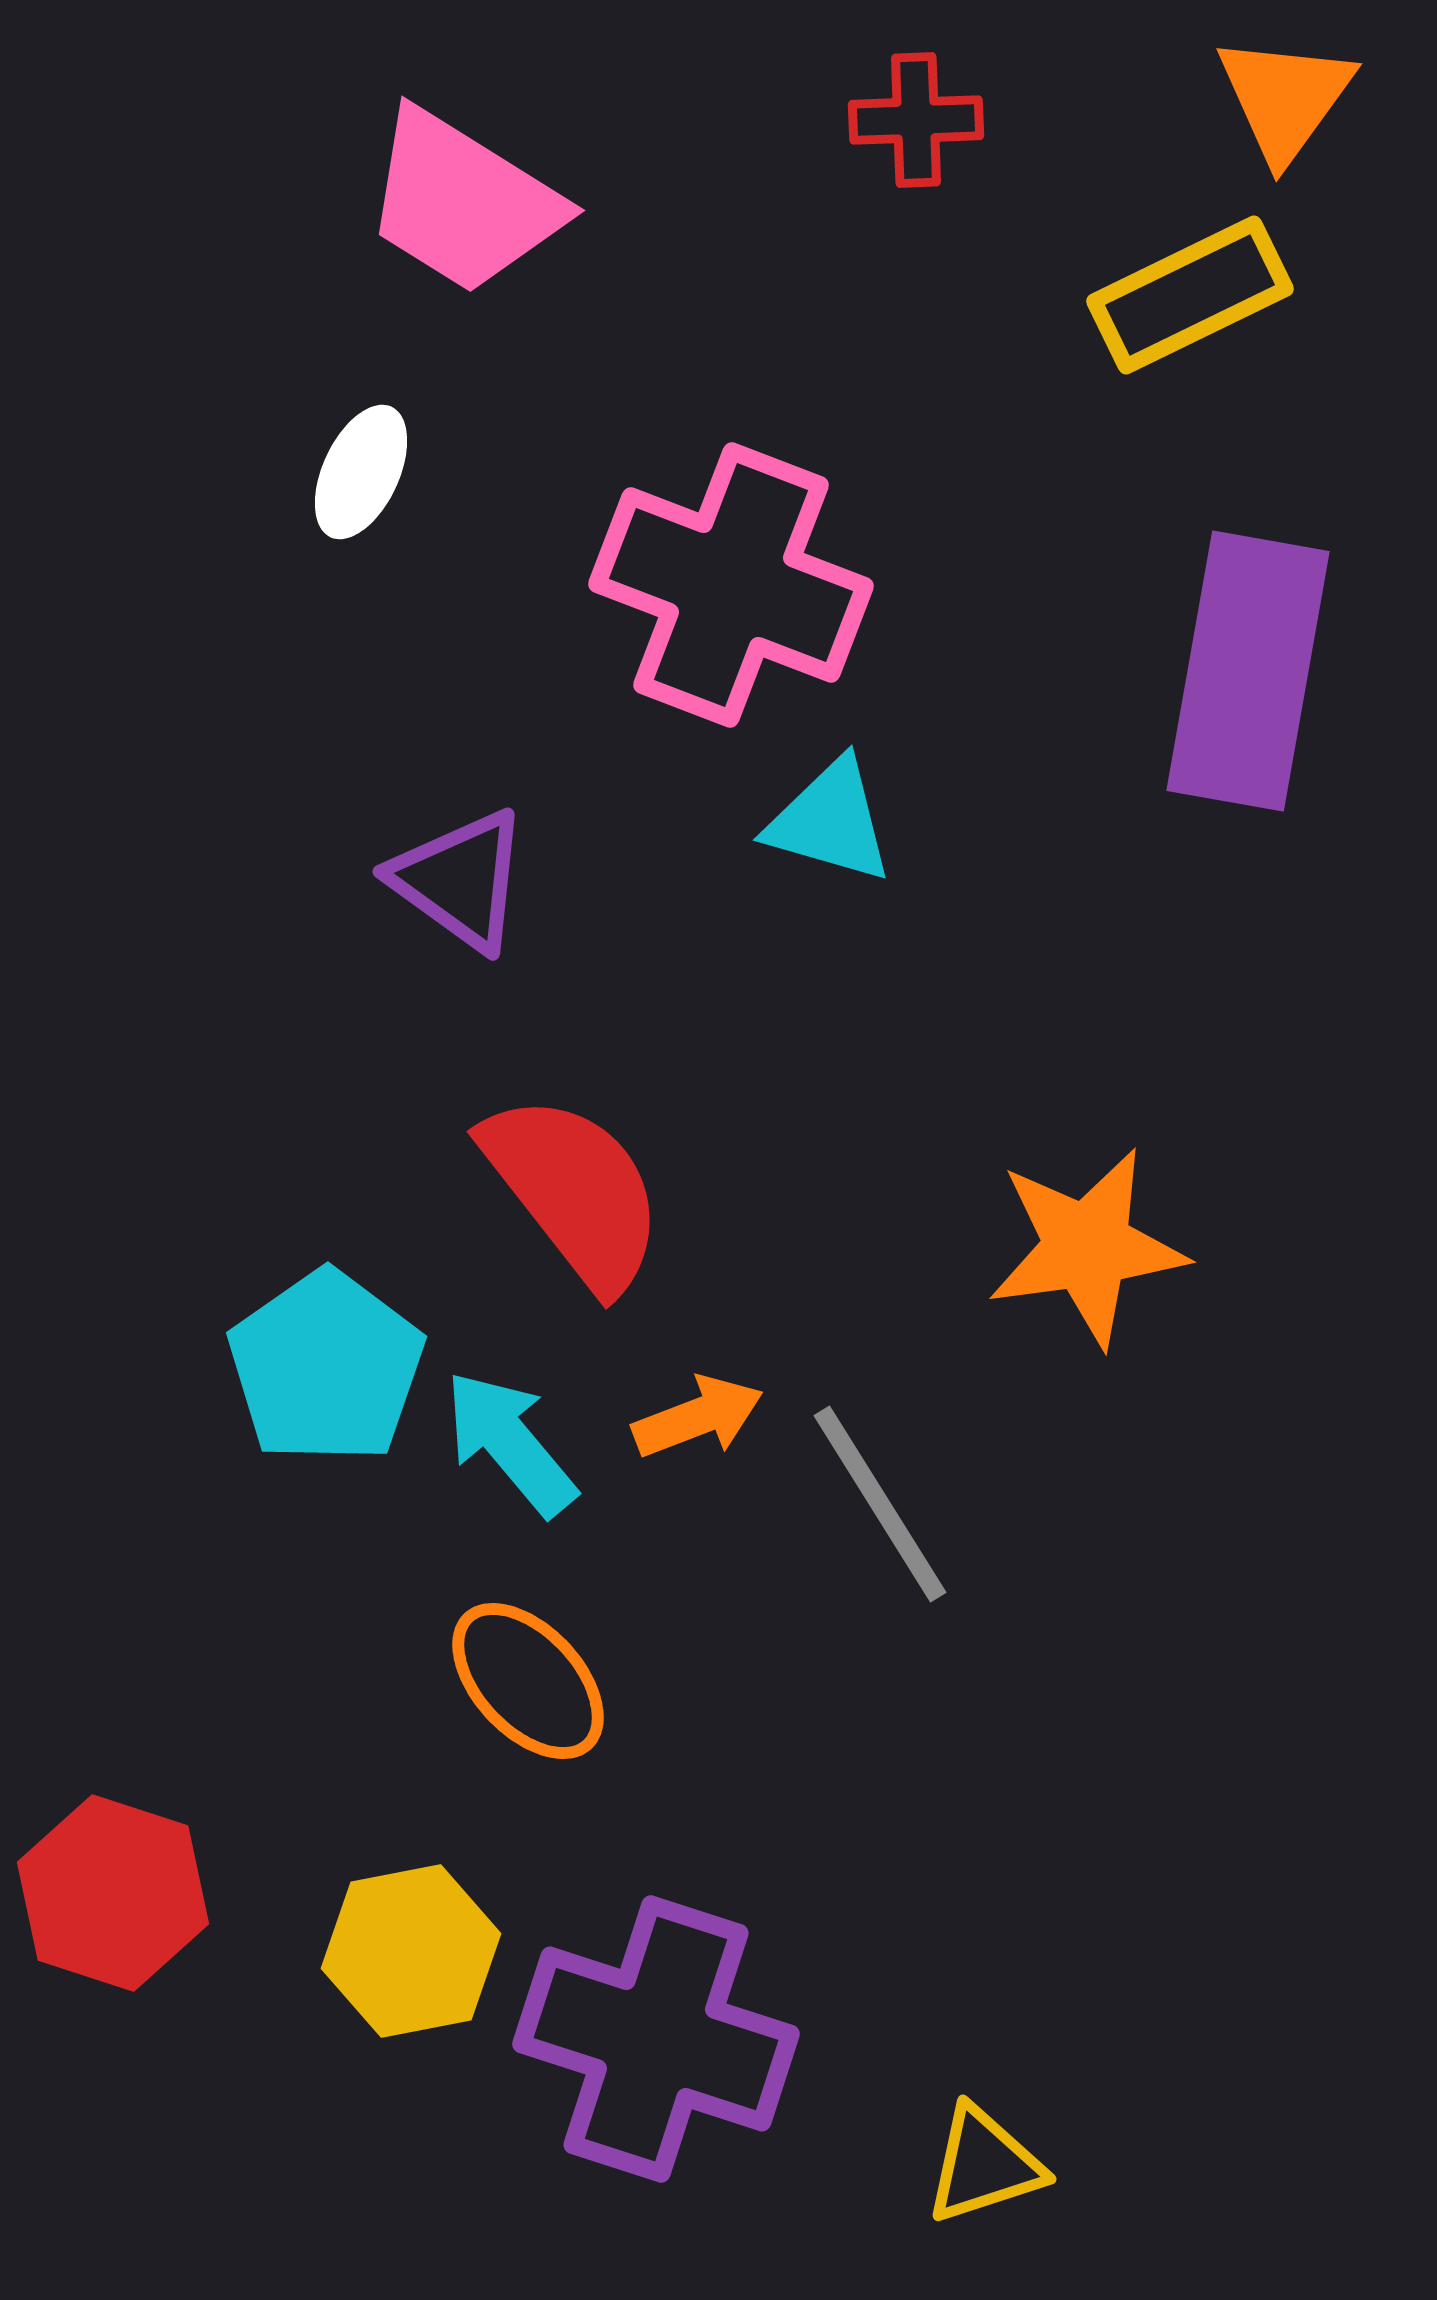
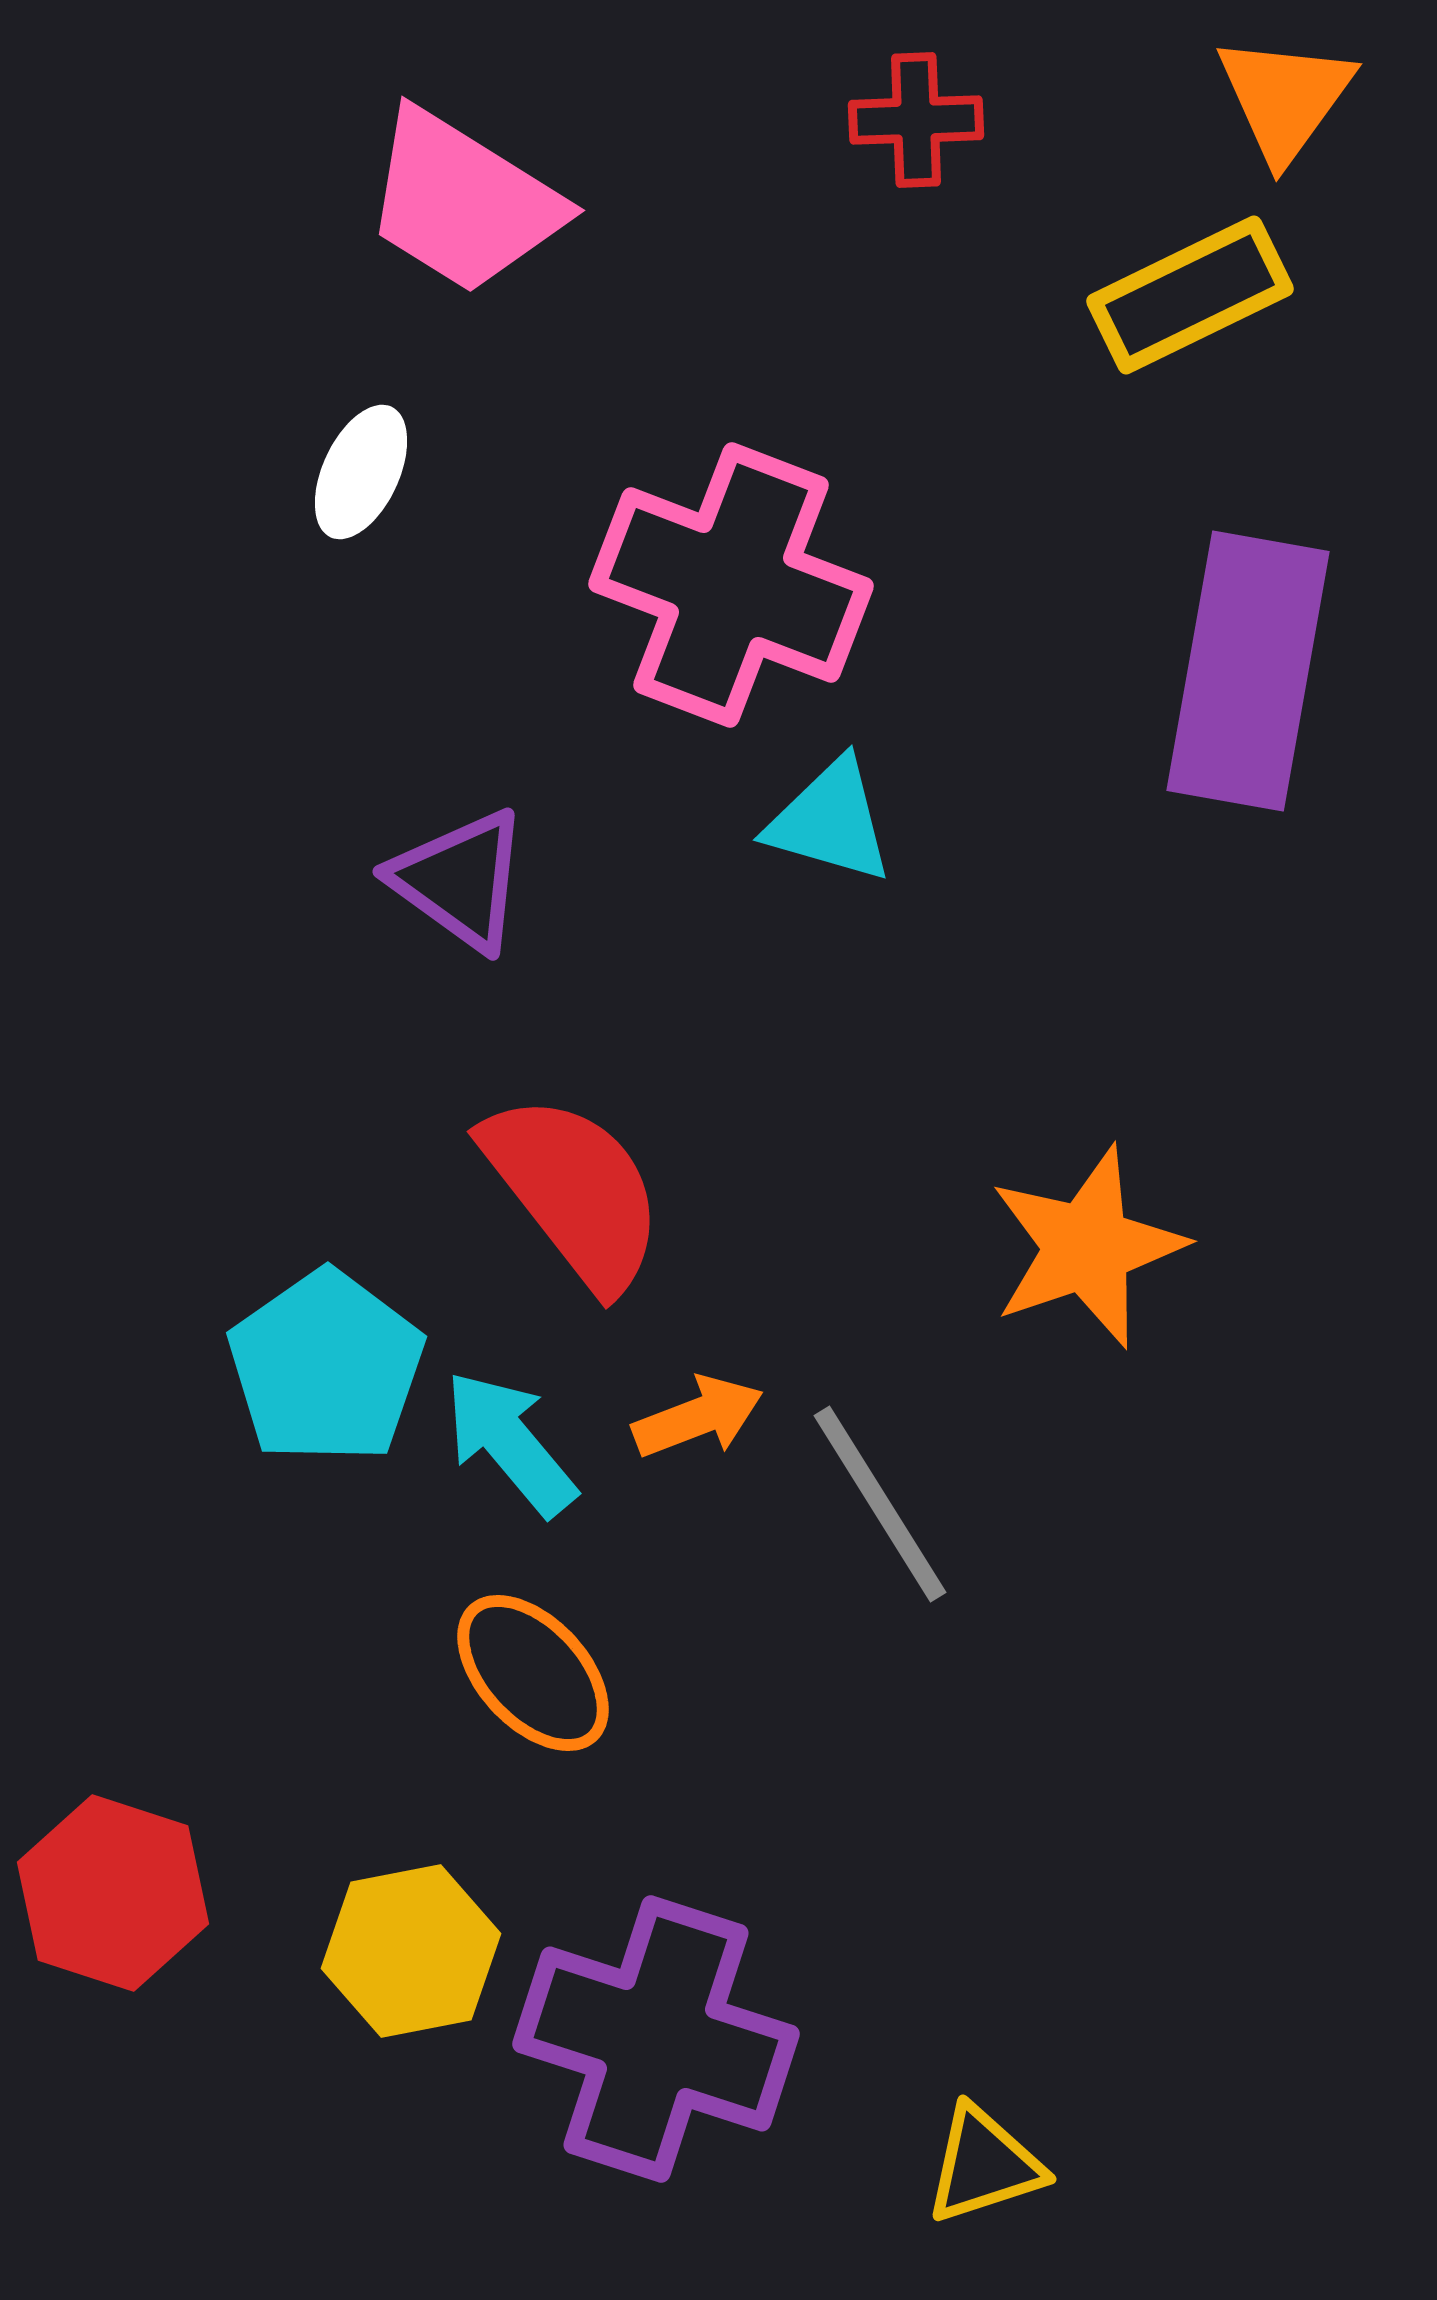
orange star: rotated 11 degrees counterclockwise
orange ellipse: moved 5 px right, 8 px up
